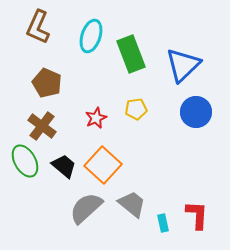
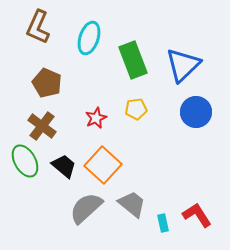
cyan ellipse: moved 2 px left, 2 px down
green rectangle: moved 2 px right, 6 px down
red L-shape: rotated 36 degrees counterclockwise
